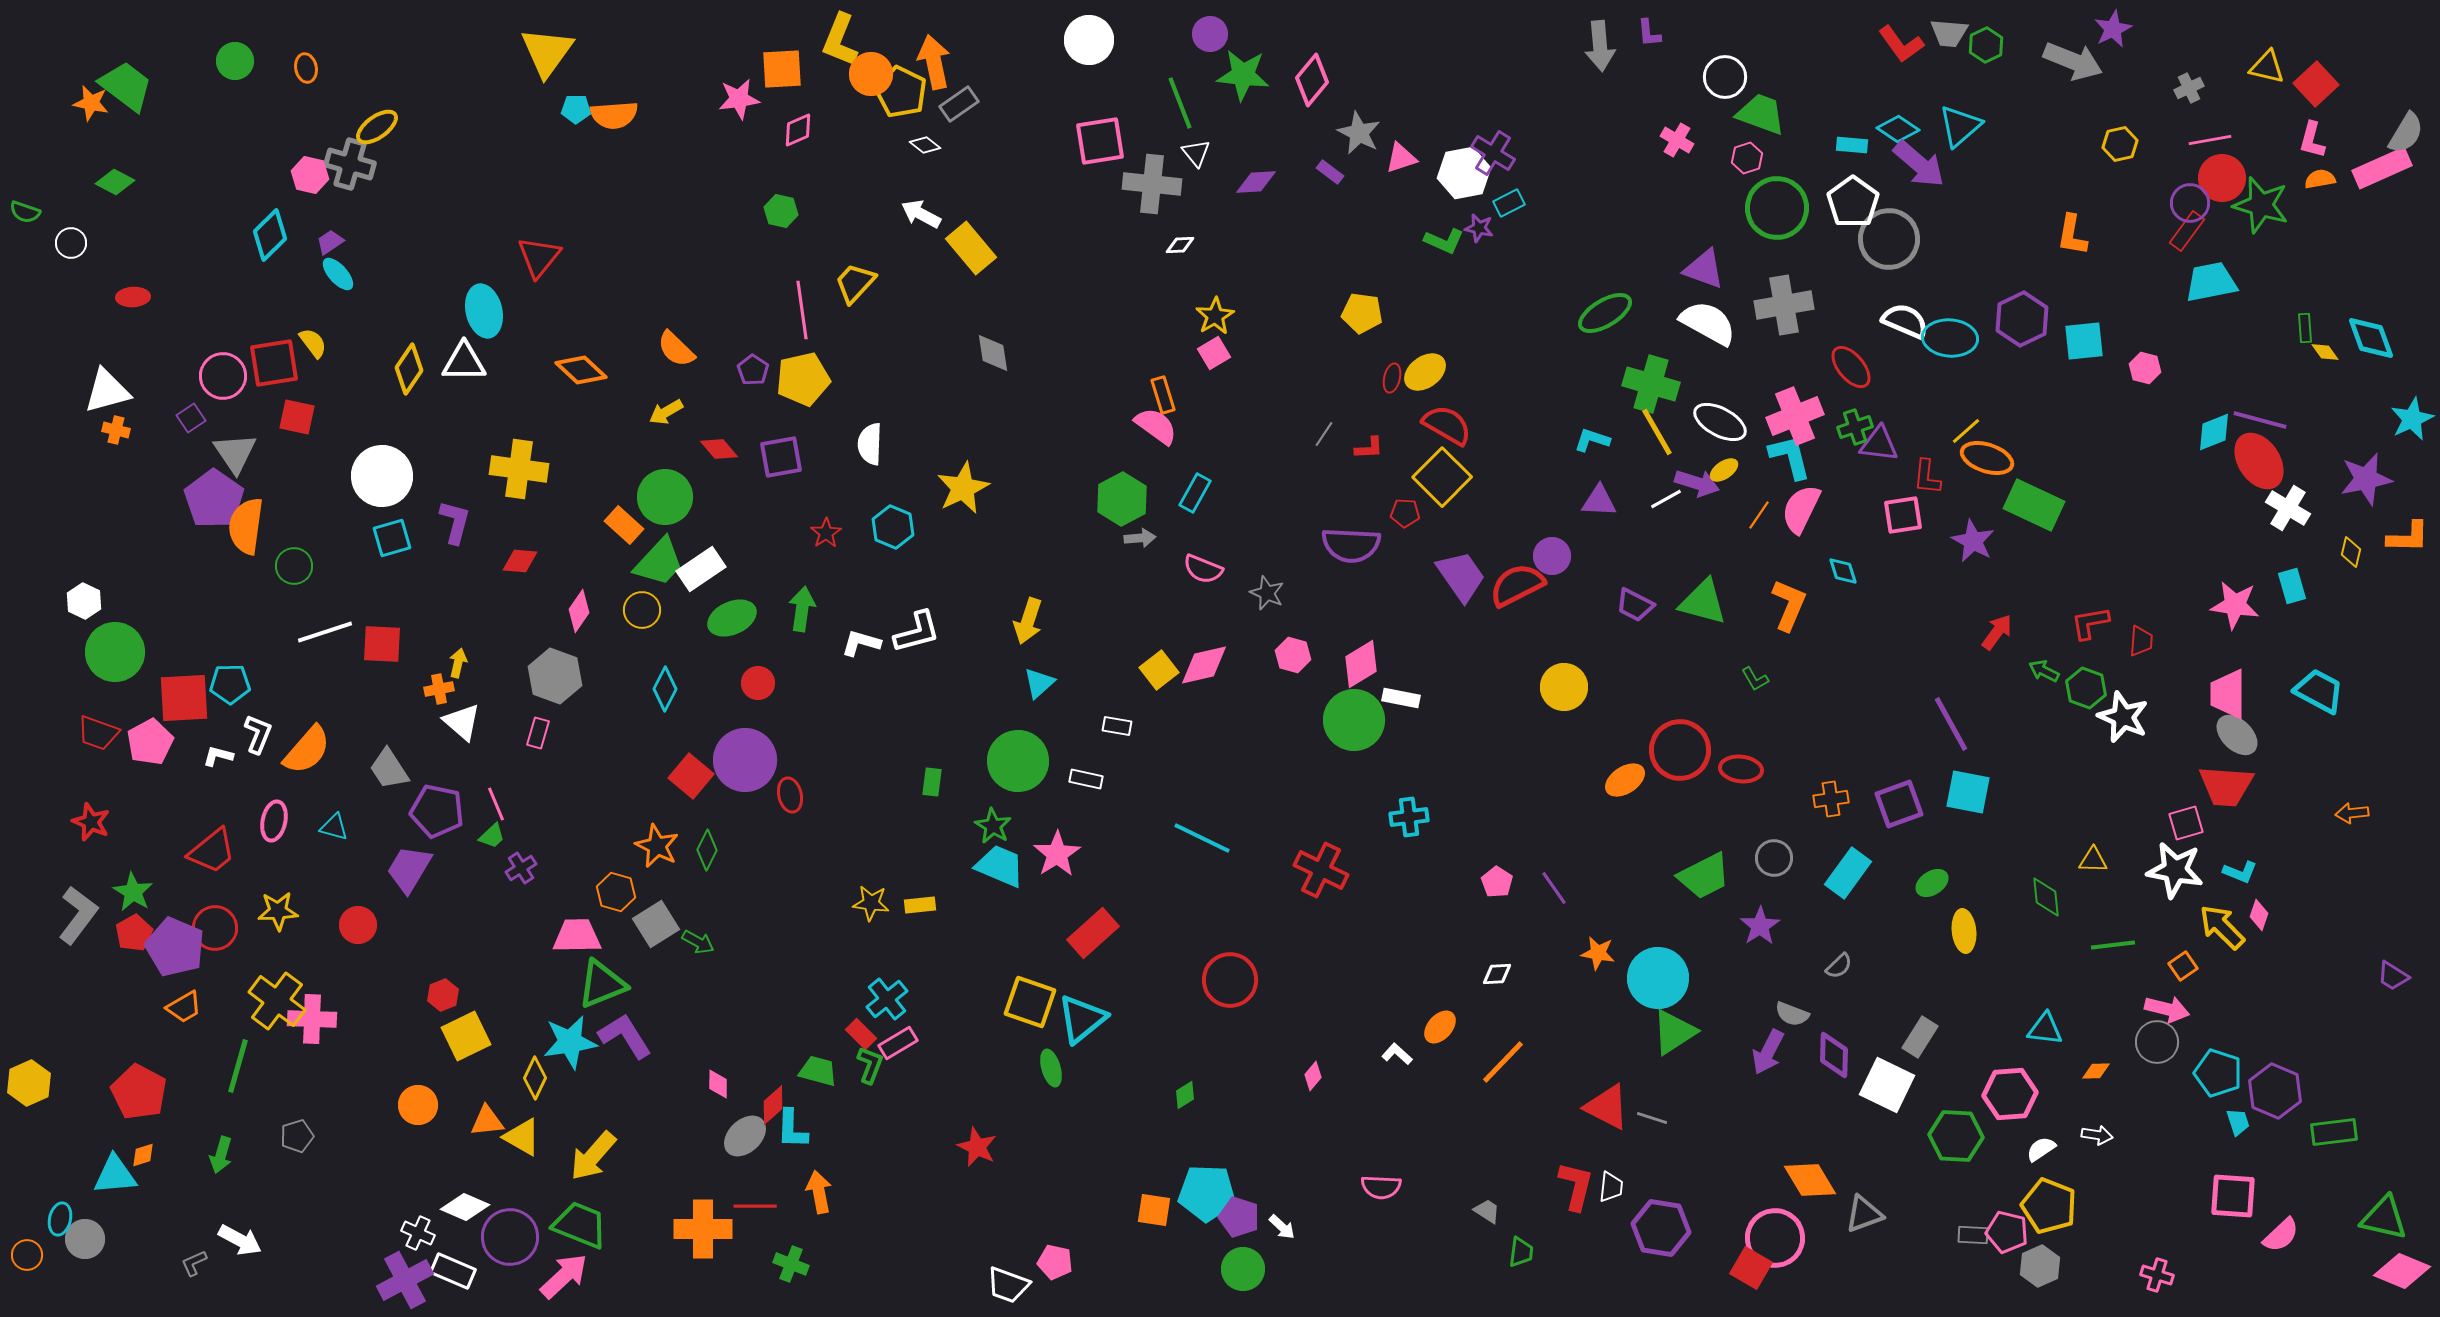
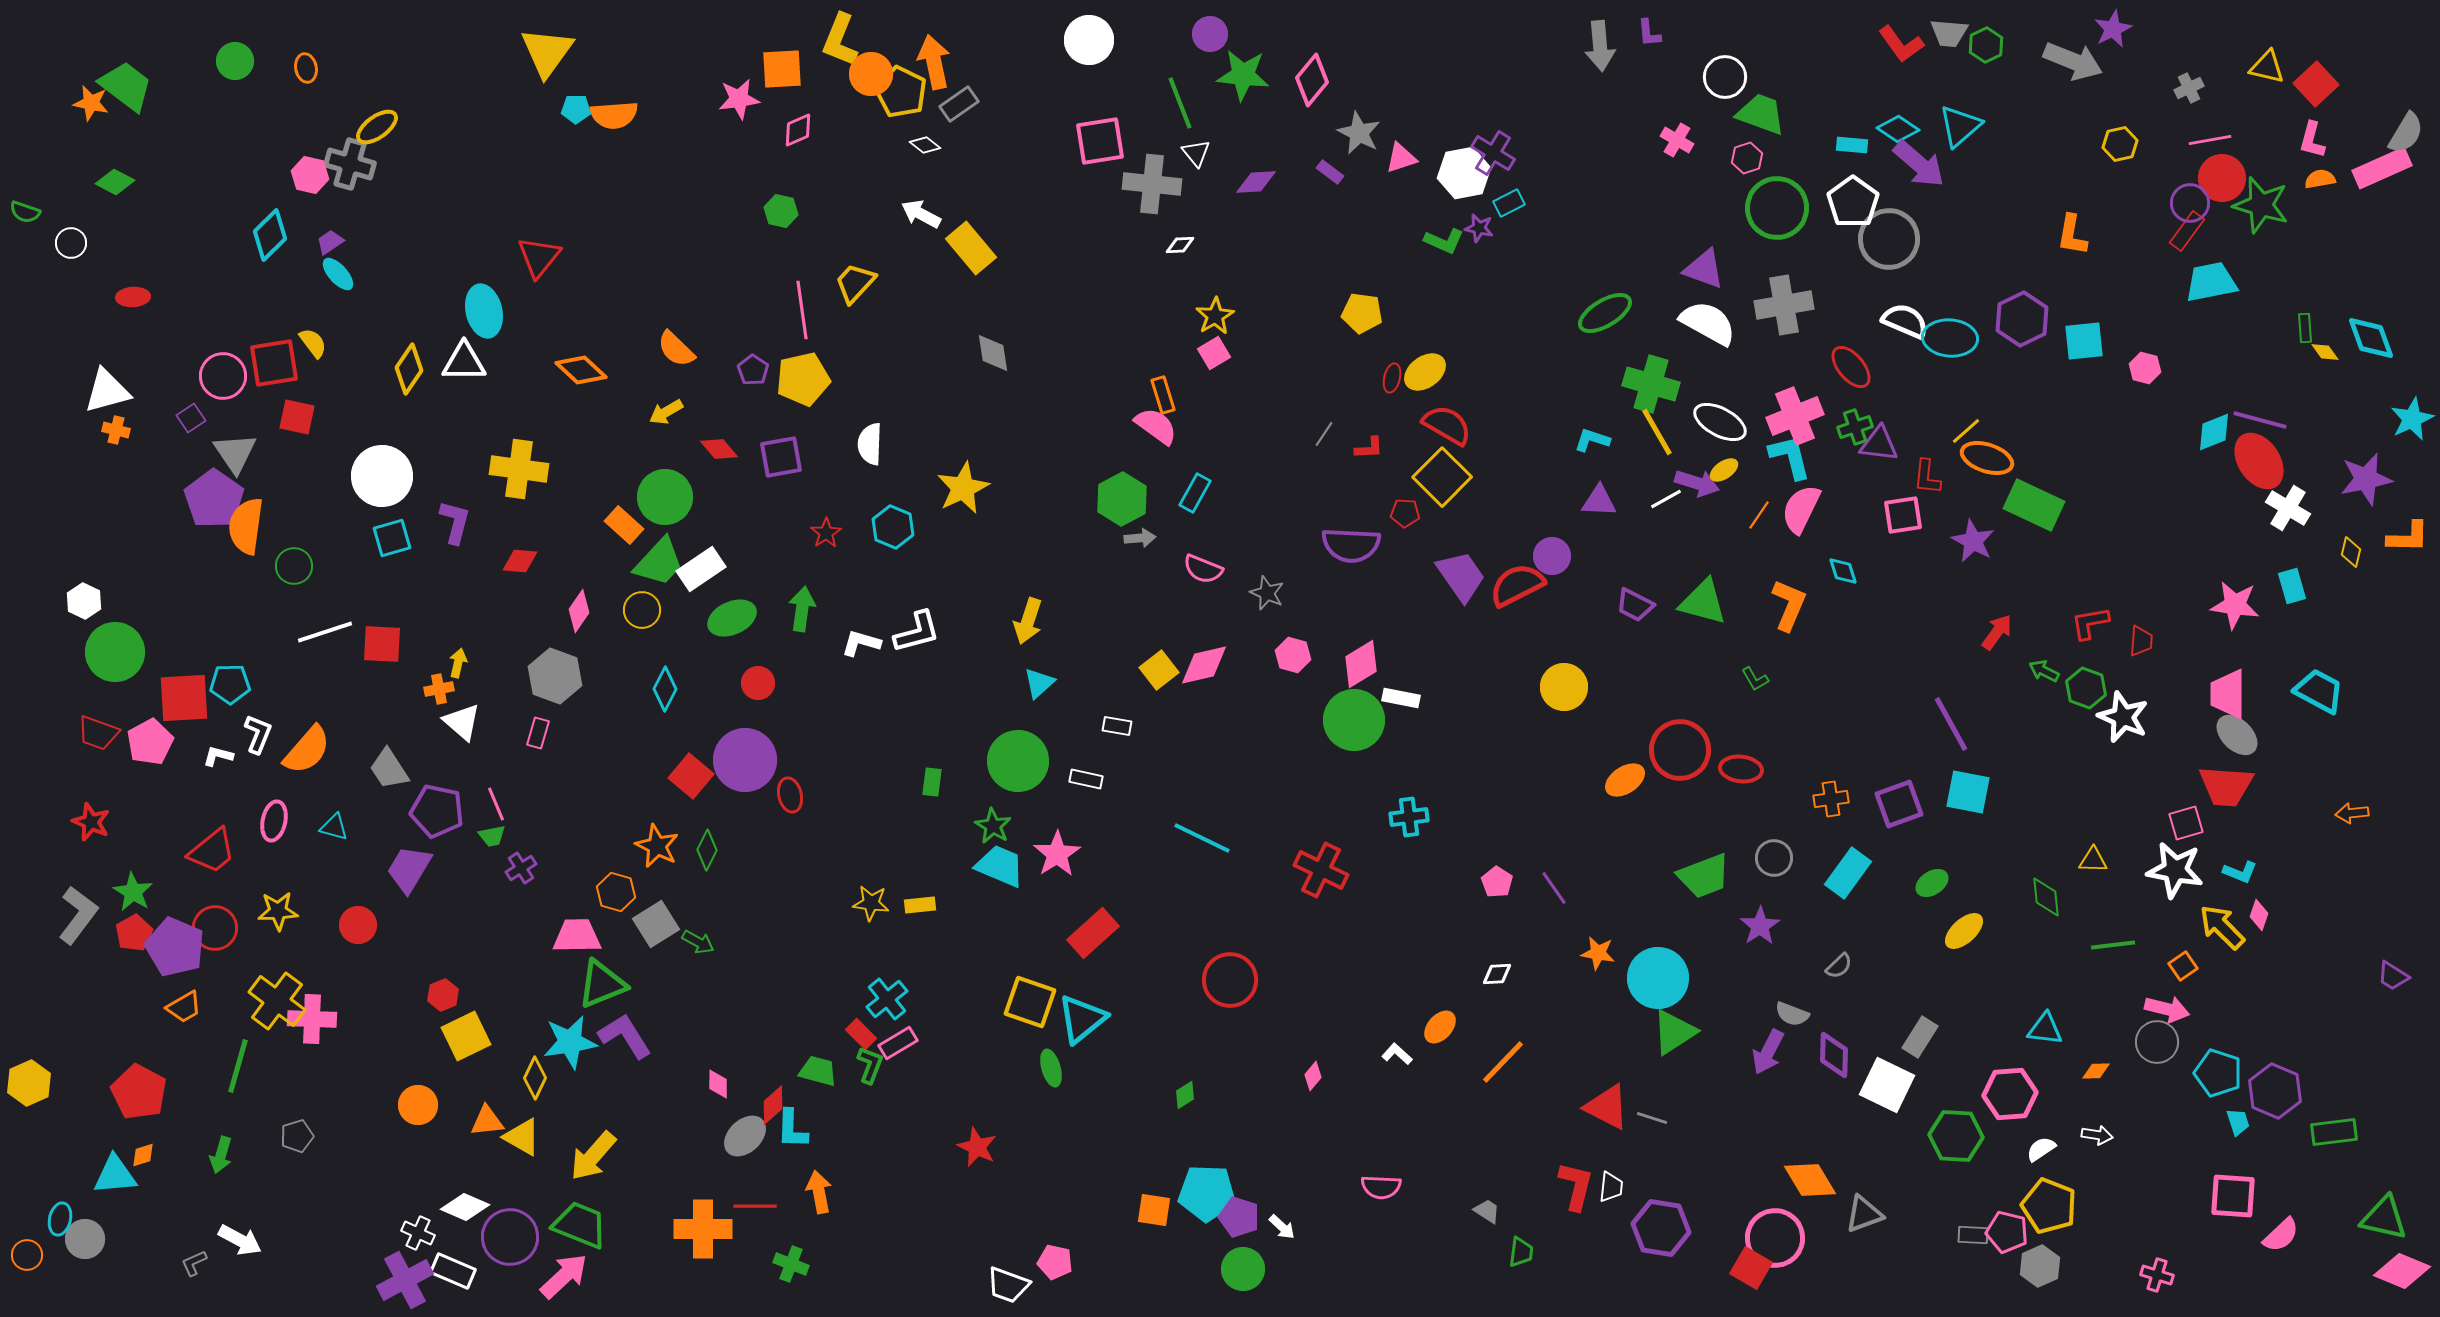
green trapezoid at (492, 836): rotated 32 degrees clockwise
green trapezoid at (1704, 876): rotated 6 degrees clockwise
yellow ellipse at (1964, 931): rotated 54 degrees clockwise
